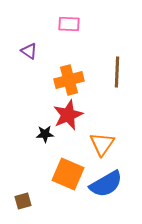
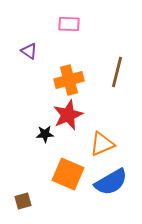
brown line: rotated 12 degrees clockwise
orange triangle: rotated 32 degrees clockwise
blue semicircle: moved 5 px right, 2 px up
